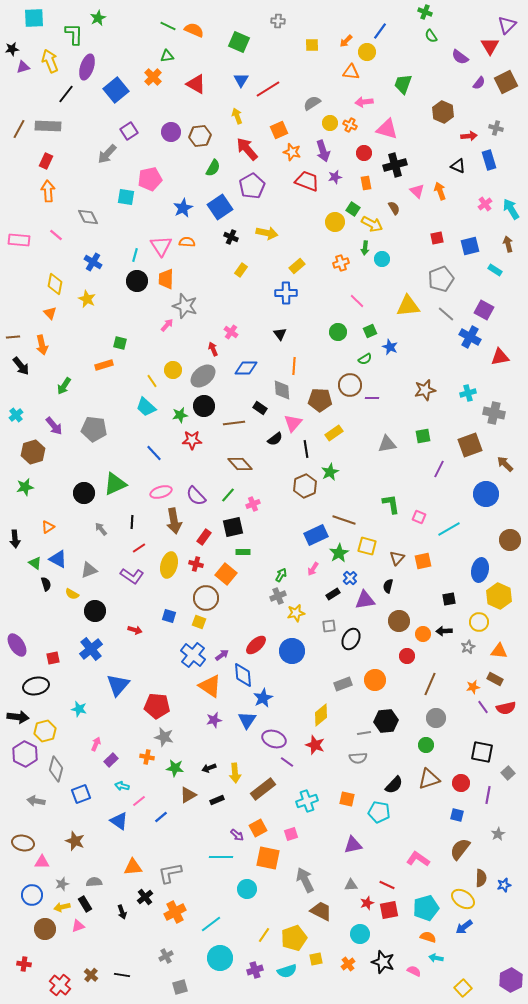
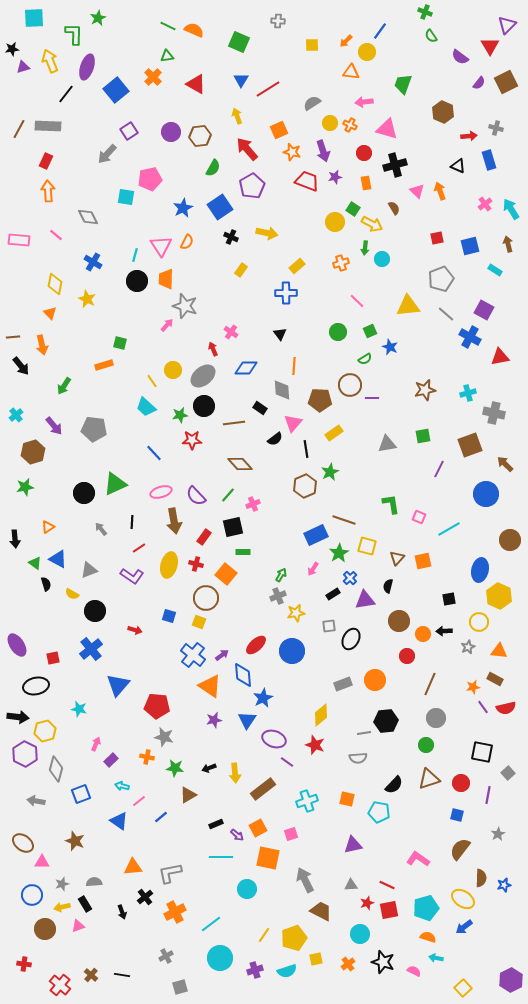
orange semicircle at (187, 242): rotated 112 degrees clockwise
black rectangle at (217, 800): moved 1 px left, 24 px down
brown ellipse at (23, 843): rotated 25 degrees clockwise
